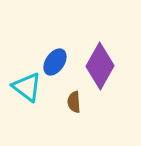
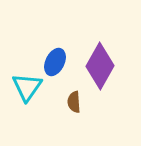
blue ellipse: rotated 8 degrees counterclockwise
cyan triangle: rotated 28 degrees clockwise
